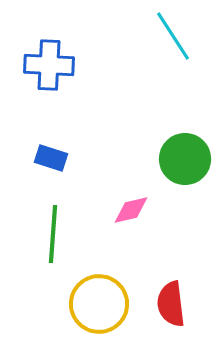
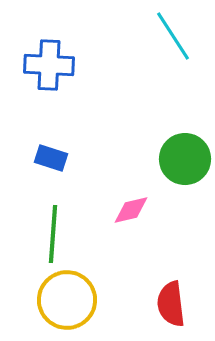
yellow circle: moved 32 px left, 4 px up
